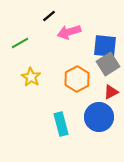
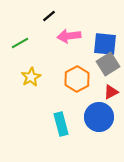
pink arrow: moved 4 px down; rotated 10 degrees clockwise
blue square: moved 2 px up
yellow star: rotated 12 degrees clockwise
